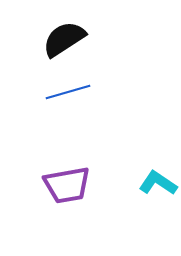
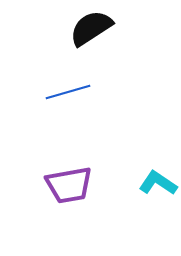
black semicircle: moved 27 px right, 11 px up
purple trapezoid: moved 2 px right
